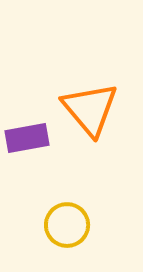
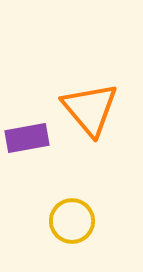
yellow circle: moved 5 px right, 4 px up
